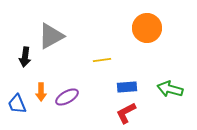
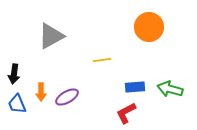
orange circle: moved 2 px right, 1 px up
black arrow: moved 11 px left, 17 px down
blue rectangle: moved 8 px right
